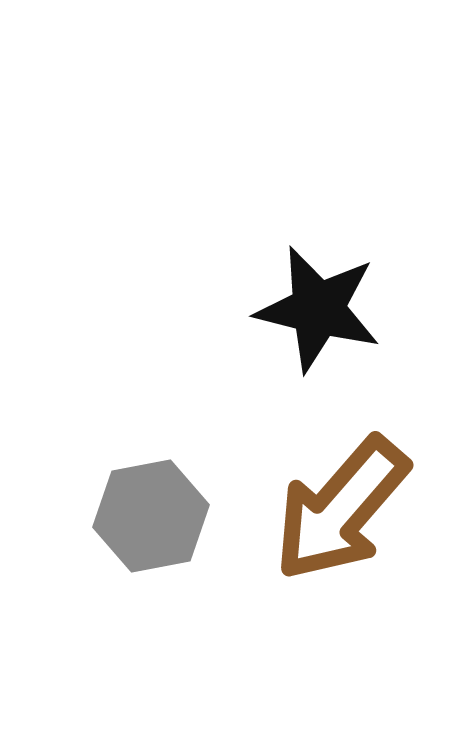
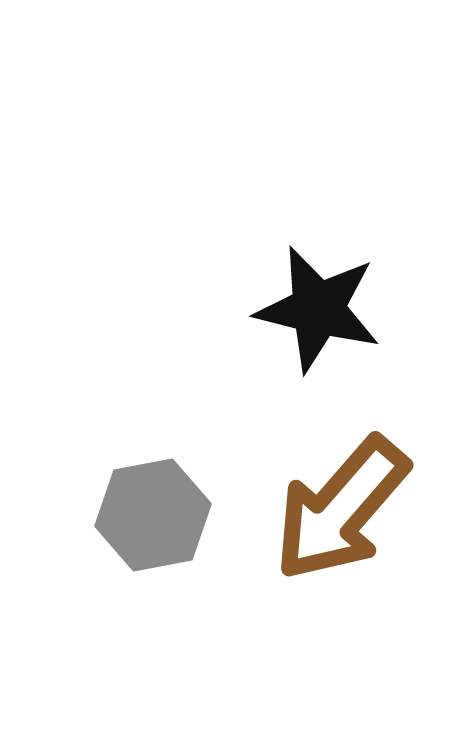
gray hexagon: moved 2 px right, 1 px up
